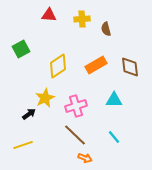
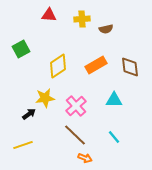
brown semicircle: rotated 88 degrees counterclockwise
yellow star: rotated 18 degrees clockwise
pink cross: rotated 25 degrees counterclockwise
